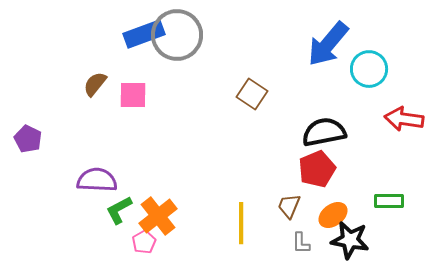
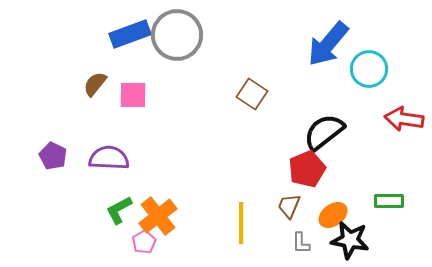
blue rectangle: moved 14 px left
black semicircle: rotated 27 degrees counterclockwise
purple pentagon: moved 25 px right, 17 px down
red pentagon: moved 10 px left
purple semicircle: moved 12 px right, 22 px up
